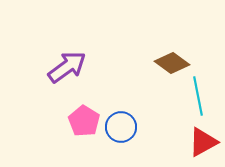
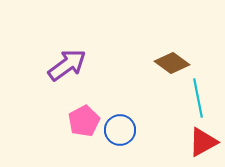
purple arrow: moved 2 px up
cyan line: moved 2 px down
pink pentagon: rotated 12 degrees clockwise
blue circle: moved 1 px left, 3 px down
